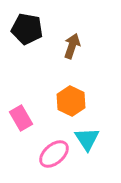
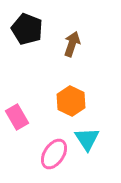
black pentagon: rotated 12 degrees clockwise
brown arrow: moved 2 px up
pink rectangle: moved 4 px left, 1 px up
pink ellipse: rotated 16 degrees counterclockwise
